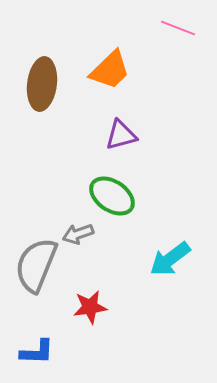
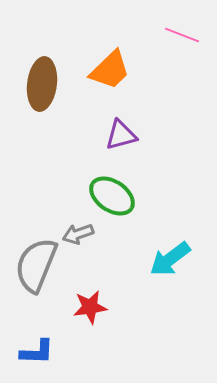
pink line: moved 4 px right, 7 px down
